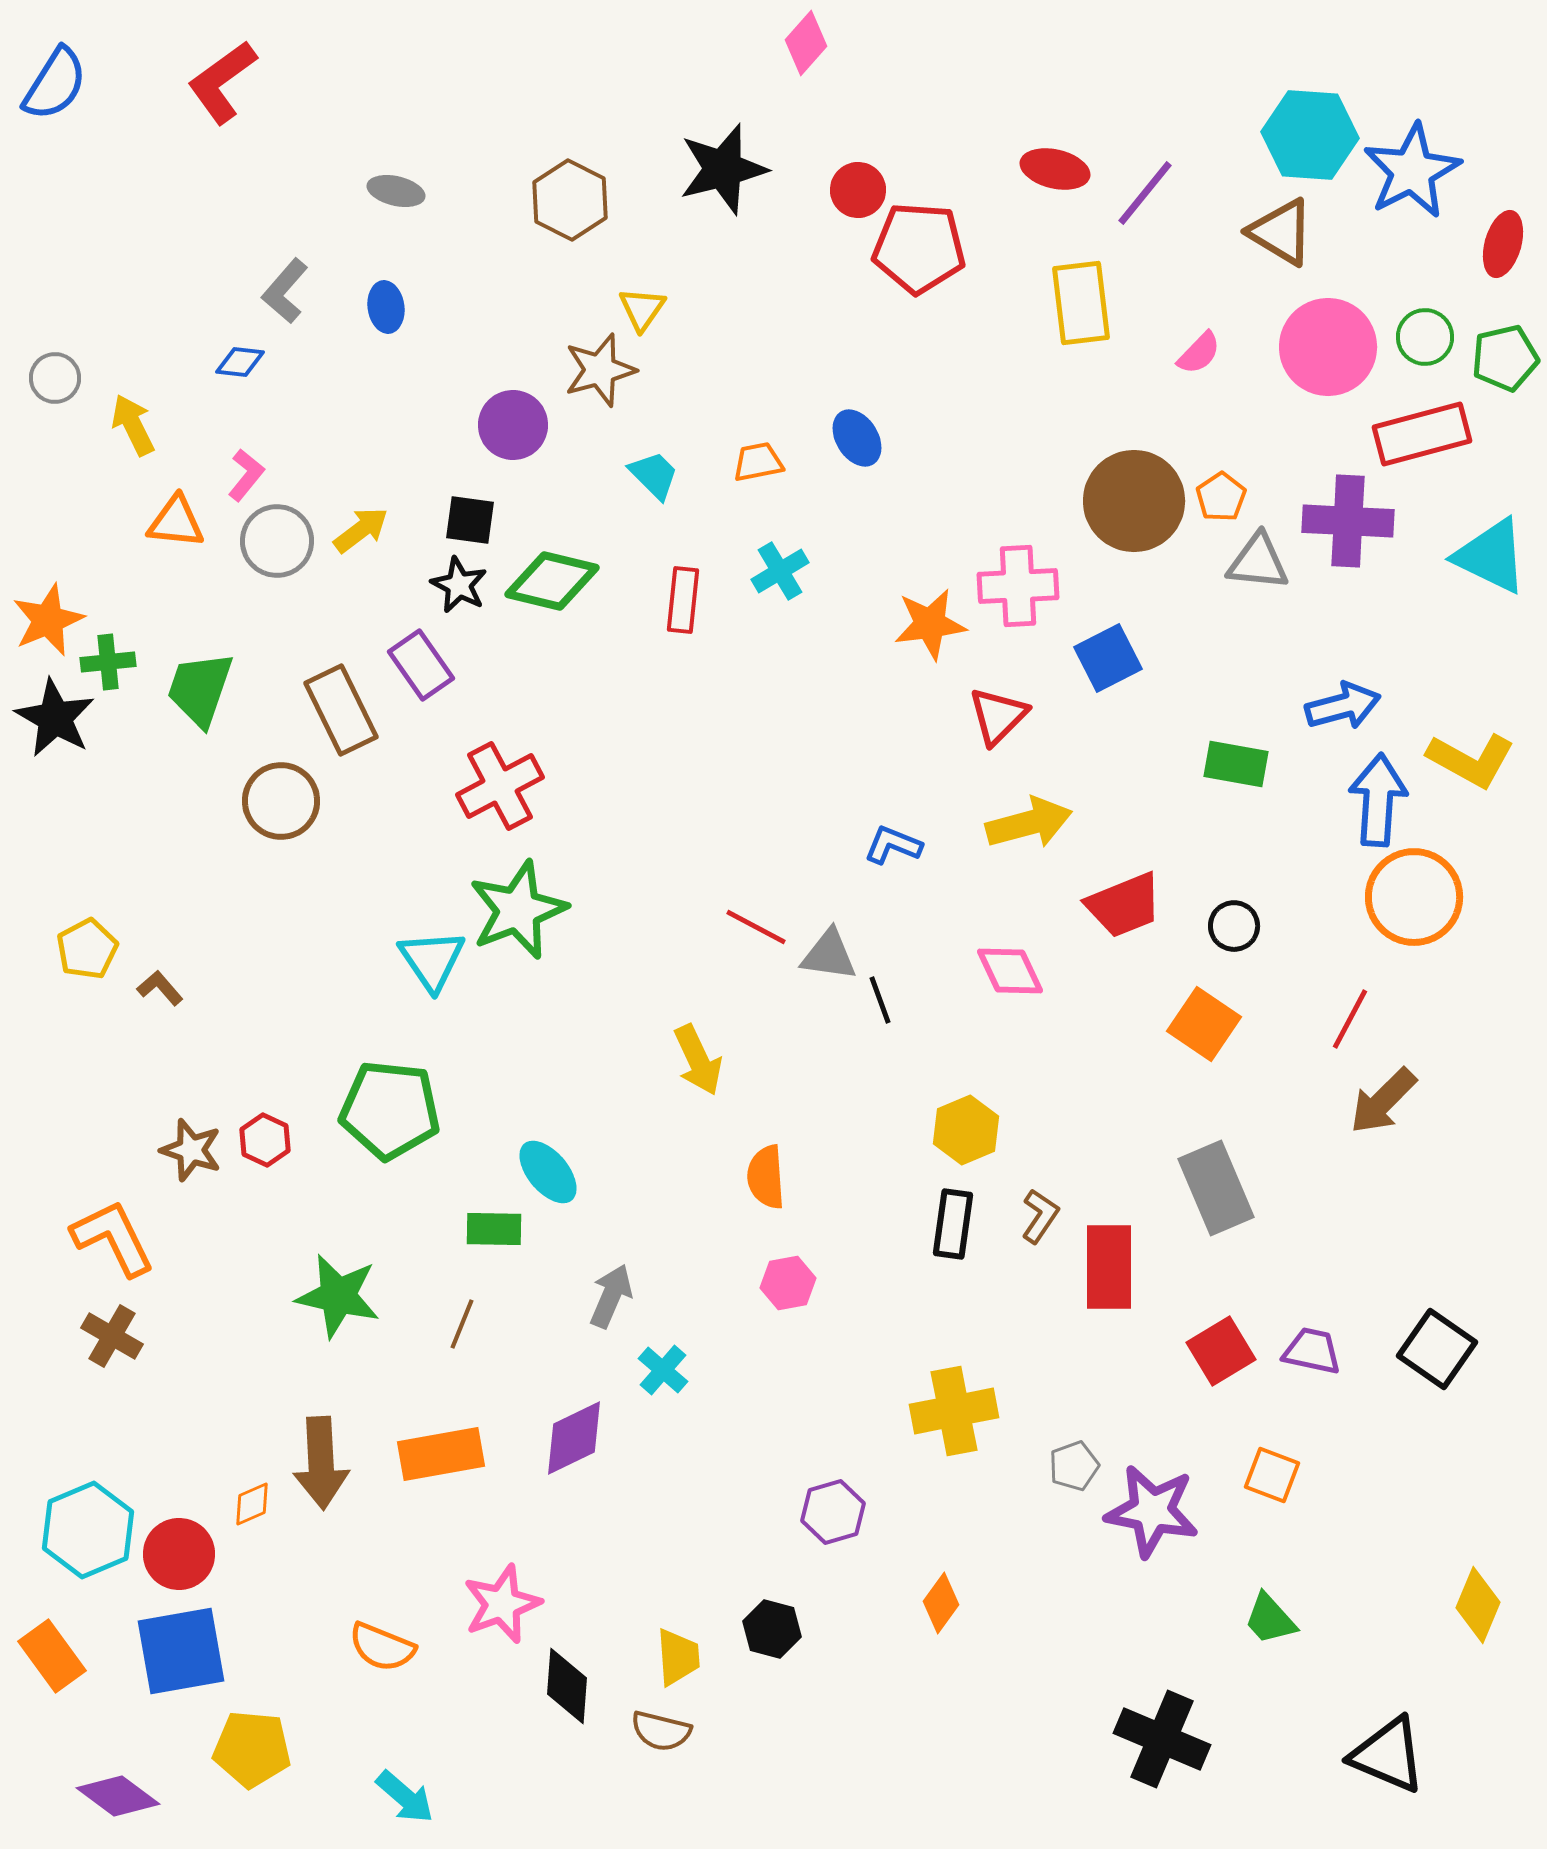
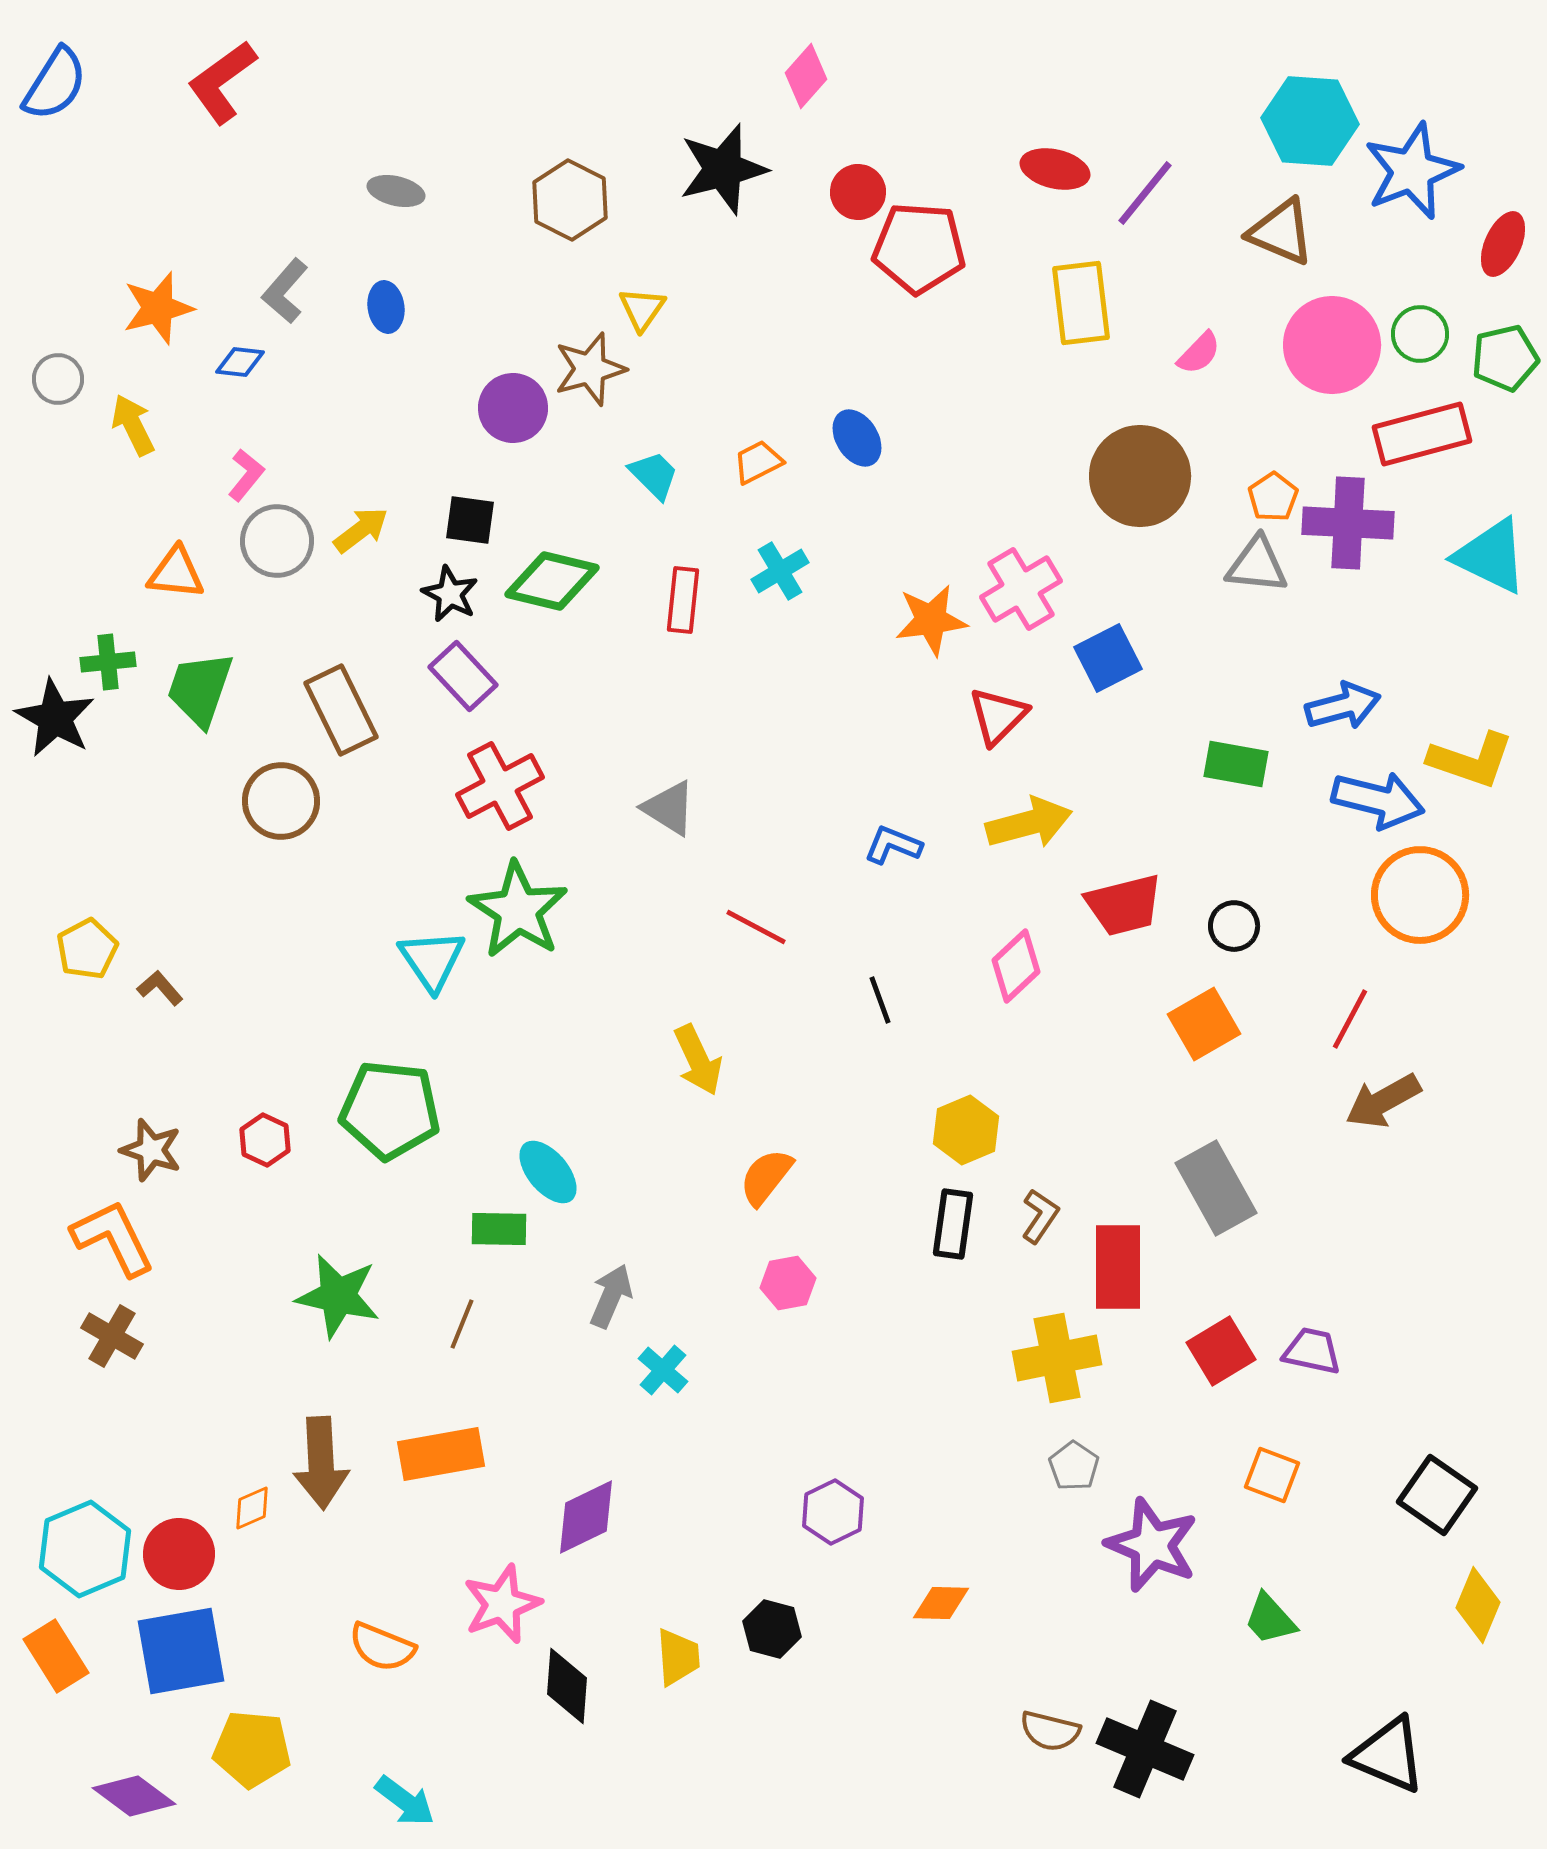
pink diamond at (806, 43): moved 33 px down
cyan hexagon at (1310, 135): moved 14 px up
blue star at (1412, 171): rotated 6 degrees clockwise
red circle at (858, 190): moved 2 px down
brown triangle at (1281, 232): rotated 8 degrees counterclockwise
red ellipse at (1503, 244): rotated 8 degrees clockwise
green circle at (1425, 337): moved 5 px left, 3 px up
pink circle at (1328, 347): moved 4 px right, 2 px up
brown star at (600, 370): moved 10 px left, 1 px up
gray circle at (55, 378): moved 3 px right, 1 px down
purple circle at (513, 425): moved 17 px up
orange trapezoid at (758, 462): rotated 16 degrees counterclockwise
orange pentagon at (1221, 497): moved 52 px right
brown circle at (1134, 501): moved 6 px right, 25 px up
purple cross at (1348, 521): moved 2 px down
orange triangle at (176, 522): moved 51 px down
gray triangle at (1258, 562): moved 1 px left, 3 px down
black star at (459, 585): moved 9 px left, 9 px down
pink cross at (1018, 586): moved 3 px right, 3 px down; rotated 28 degrees counterclockwise
orange star at (48, 620): moved 110 px right, 312 px up; rotated 8 degrees clockwise
orange star at (930, 624): moved 1 px right, 4 px up
purple rectangle at (421, 665): moved 42 px right, 11 px down; rotated 8 degrees counterclockwise
yellow L-shape at (1471, 760): rotated 10 degrees counterclockwise
blue arrow at (1378, 800): rotated 100 degrees clockwise
orange circle at (1414, 897): moved 6 px right, 2 px up
red trapezoid at (1124, 905): rotated 8 degrees clockwise
green star at (518, 910): rotated 18 degrees counterclockwise
gray triangle at (829, 955): moved 160 px left, 147 px up; rotated 24 degrees clockwise
pink diamond at (1010, 971): moved 6 px right, 5 px up; rotated 72 degrees clockwise
orange square at (1204, 1024): rotated 26 degrees clockwise
brown arrow at (1383, 1101): rotated 16 degrees clockwise
brown star at (191, 1150): moved 40 px left
orange semicircle at (766, 1177): rotated 42 degrees clockwise
gray rectangle at (1216, 1188): rotated 6 degrees counterclockwise
green rectangle at (494, 1229): moved 5 px right
red rectangle at (1109, 1267): moved 9 px right
black square at (1437, 1349): moved 146 px down
yellow cross at (954, 1411): moved 103 px right, 53 px up
purple diamond at (574, 1438): moved 12 px right, 79 px down
gray pentagon at (1074, 1466): rotated 18 degrees counterclockwise
orange diamond at (252, 1504): moved 4 px down
purple star at (1152, 1511): moved 34 px down; rotated 12 degrees clockwise
purple hexagon at (833, 1512): rotated 10 degrees counterclockwise
cyan hexagon at (88, 1530): moved 3 px left, 19 px down
orange diamond at (941, 1603): rotated 56 degrees clockwise
orange rectangle at (52, 1656): moved 4 px right; rotated 4 degrees clockwise
brown semicircle at (661, 1731): moved 389 px right
black cross at (1162, 1739): moved 17 px left, 10 px down
purple diamond at (118, 1796): moved 16 px right
cyan arrow at (405, 1797): moved 4 px down; rotated 4 degrees counterclockwise
